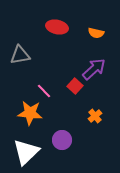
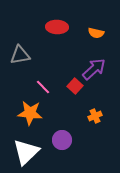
red ellipse: rotated 10 degrees counterclockwise
pink line: moved 1 px left, 4 px up
orange cross: rotated 16 degrees clockwise
